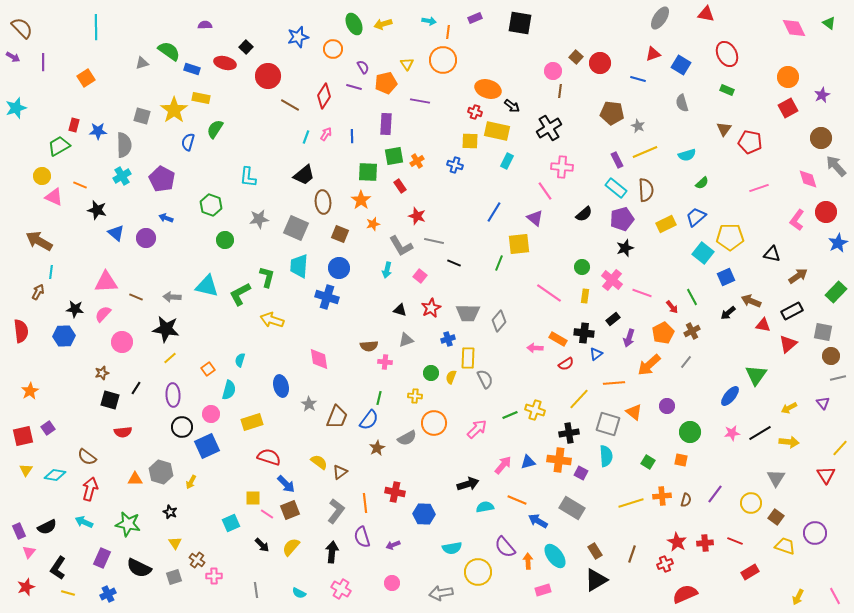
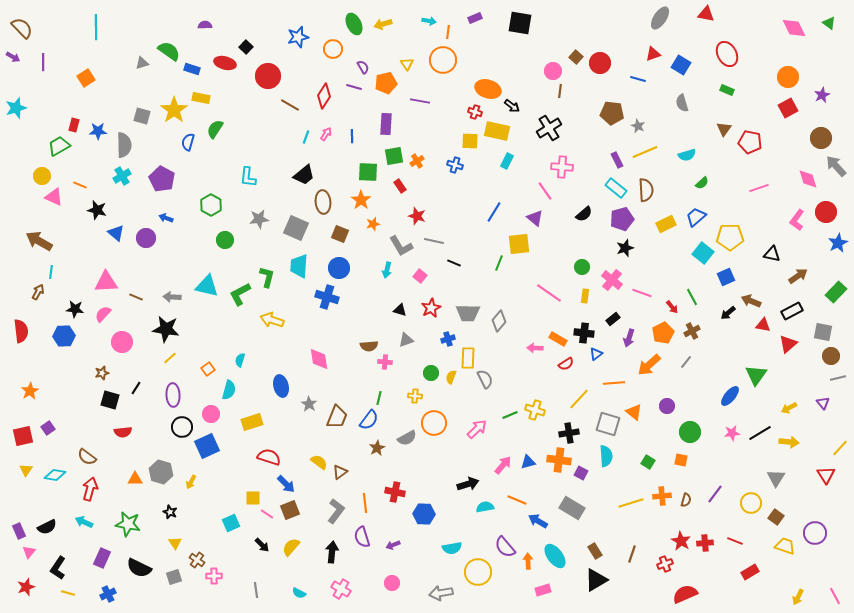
green hexagon at (211, 205): rotated 10 degrees clockwise
red star at (677, 542): moved 4 px right, 1 px up
